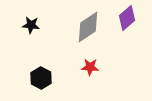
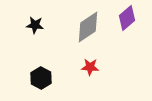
black star: moved 4 px right
